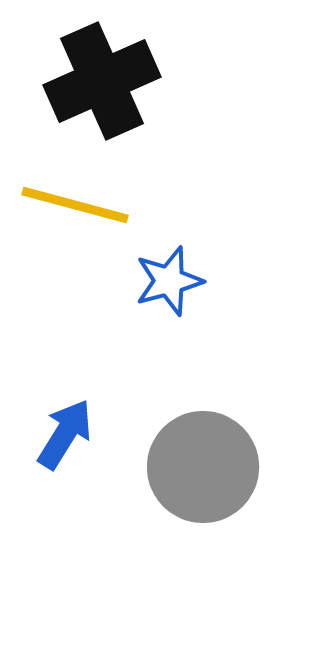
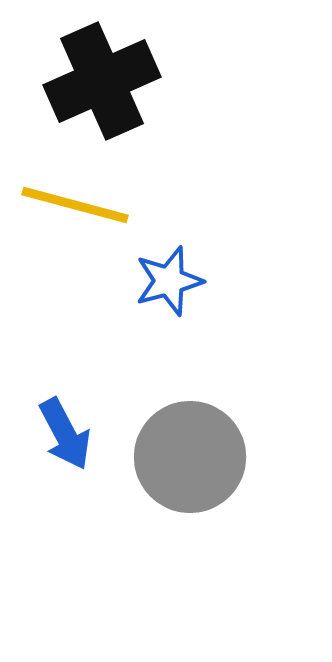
blue arrow: rotated 120 degrees clockwise
gray circle: moved 13 px left, 10 px up
